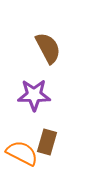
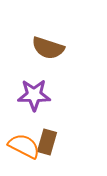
brown semicircle: rotated 136 degrees clockwise
orange semicircle: moved 2 px right, 7 px up
